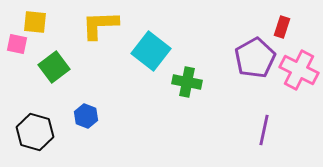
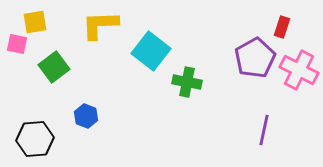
yellow square: rotated 15 degrees counterclockwise
black hexagon: moved 7 px down; rotated 21 degrees counterclockwise
